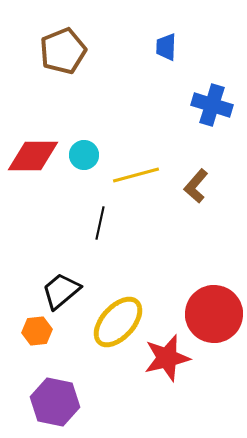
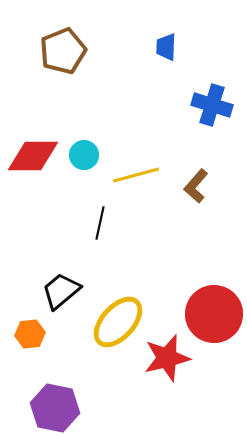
orange hexagon: moved 7 px left, 3 px down
purple hexagon: moved 6 px down
